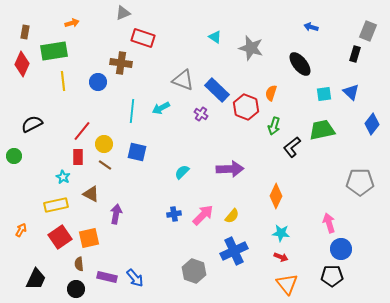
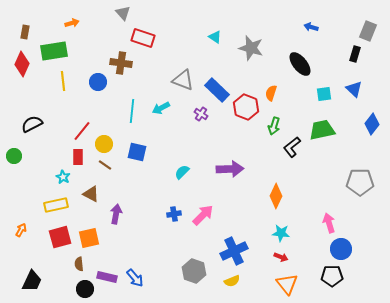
gray triangle at (123, 13): rotated 49 degrees counterclockwise
blue triangle at (351, 92): moved 3 px right, 3 px up
yellow semicircle at (232, 216): moved 65 px down; rotated 28 degrees clockwise
red square at (60, 237): rotated 20 degrees clockwise
black trapezoid at (36, 279): moved 4 px left, 2 px down
black circle at (76, 289): moved 9 px right
